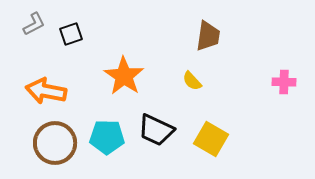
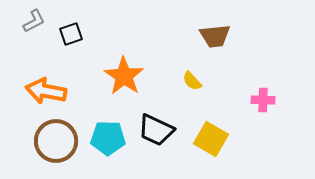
gray L-shape: moved 3 px up
brown trapezoid: moved 7 px right; rotated 76 degrees clockwise
pink cross: moved 21 px left, 18 px down
cyan pentagon: moved 1 px right, 1 px down
brown circle: moved 1 px right, 2 px up
